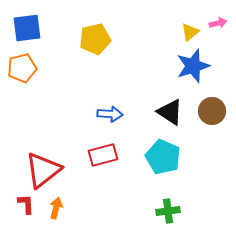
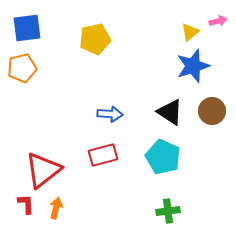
pink arrow: moved 2 px up
